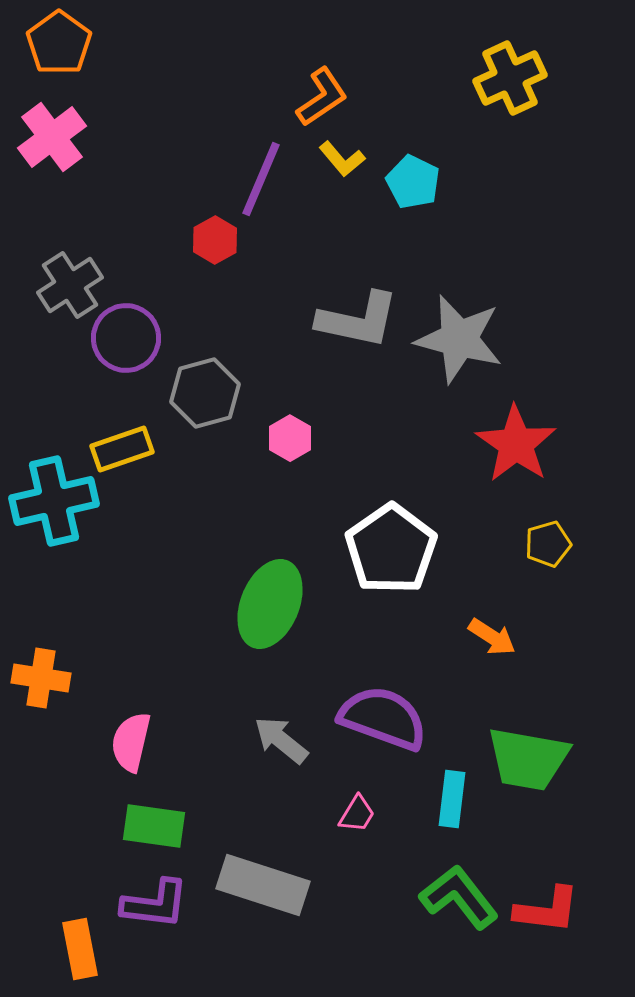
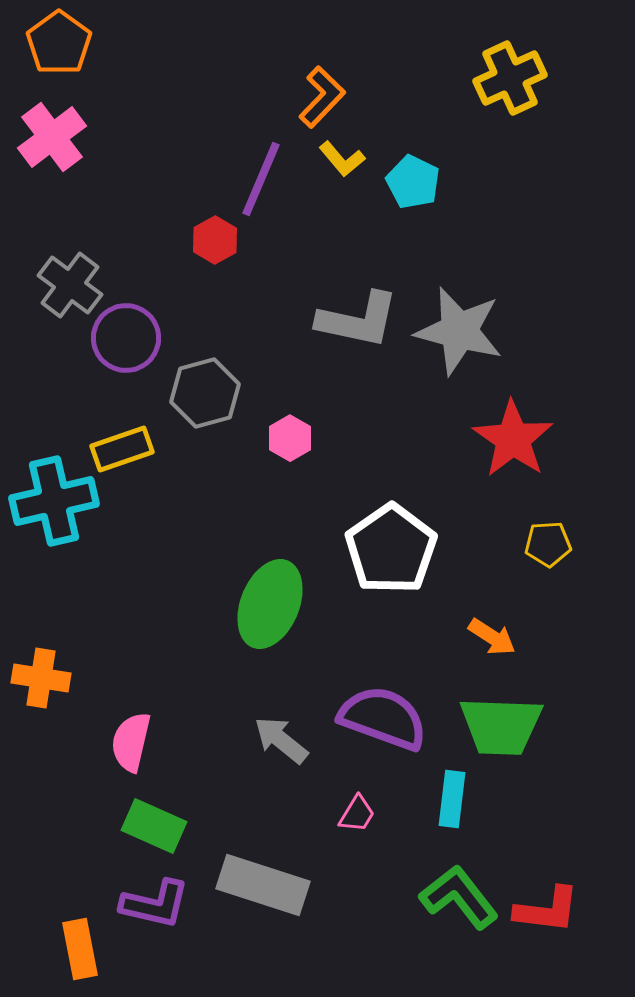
orange L-shape: rotated 12 degrees counterclockwise
gray cross: rotated 20 degrees counterclockwise
gray star: moved 8 px up
red star: moved 3 px left, 5 px up
yellow pentagon: rotated 12 degrees clockwise
green trapezoid: moved 27 px left, 33 px up; rotated 8 degrees counterclockwise
green rectangle: rotated 16 degrees clockwise
purple L-shape: rotated 6 degrees clockwise
